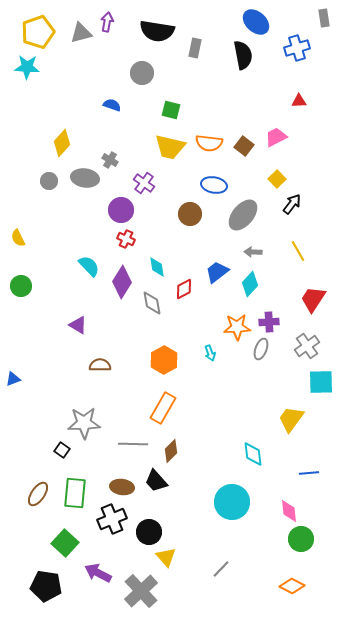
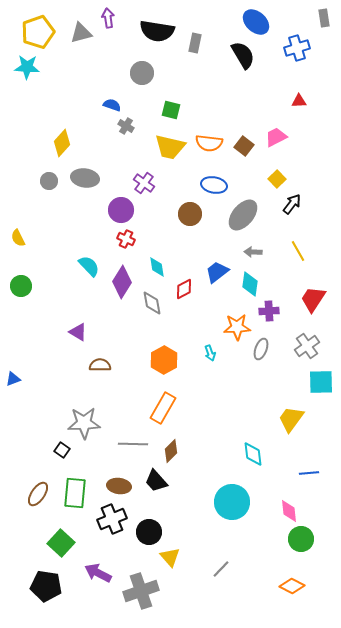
purple arrow at (107, 22): moved 1 px right, 4 px up; rotated 18 degrees counterclockwise
gray rectangle at (195, 48): moved 5 px up
black semicircle at (243, 55): rotated 20 degrees counterclockwise
gray cross at (110, 160): moved 16 px right, 34 px up
cyan diamond at (250, 284): rotated 35 degrees counterclockwise
purple cross at (269, 322): moved 11 px up
purple triangle at (78, 325): moved 7 px down
brown ellipse at (122, 487): moved 3 px left, 1 px up
green square at (65, 543): moved 4 px left
yellow triangle at (166, 557): moved 4 px right
gray cross at (141, 591): rotated 24 degrees clockwise
